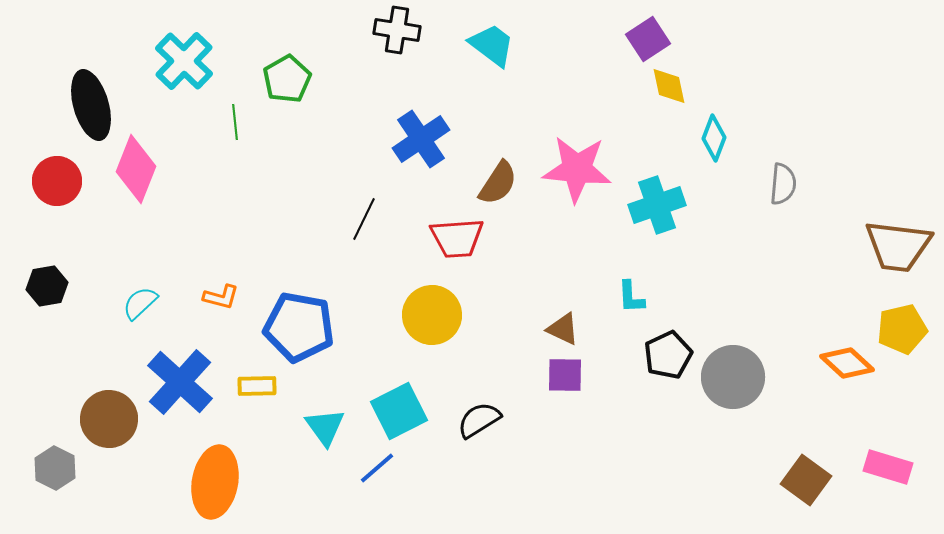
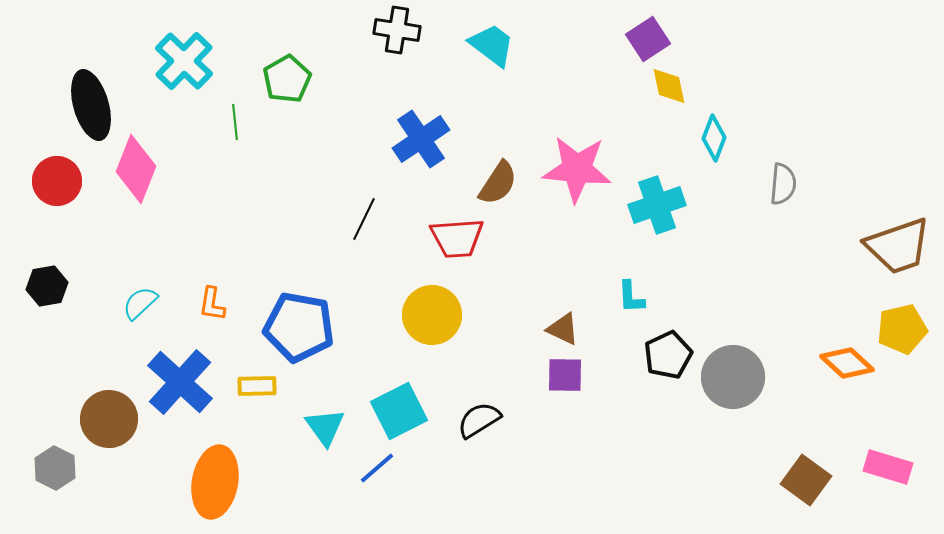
brown trapezoid at (898, 246): rotated 26 degrees counterclockwise
orange L-shape at (221, 297): moved 9 px left, 7 px down; rotated 84 degrees clockwise
